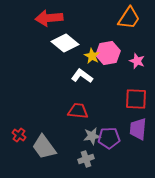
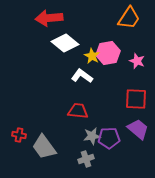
purple trapezoid: rotated 125 degrees clockwise
red cross: rotated 24 degrees counterclockwise
